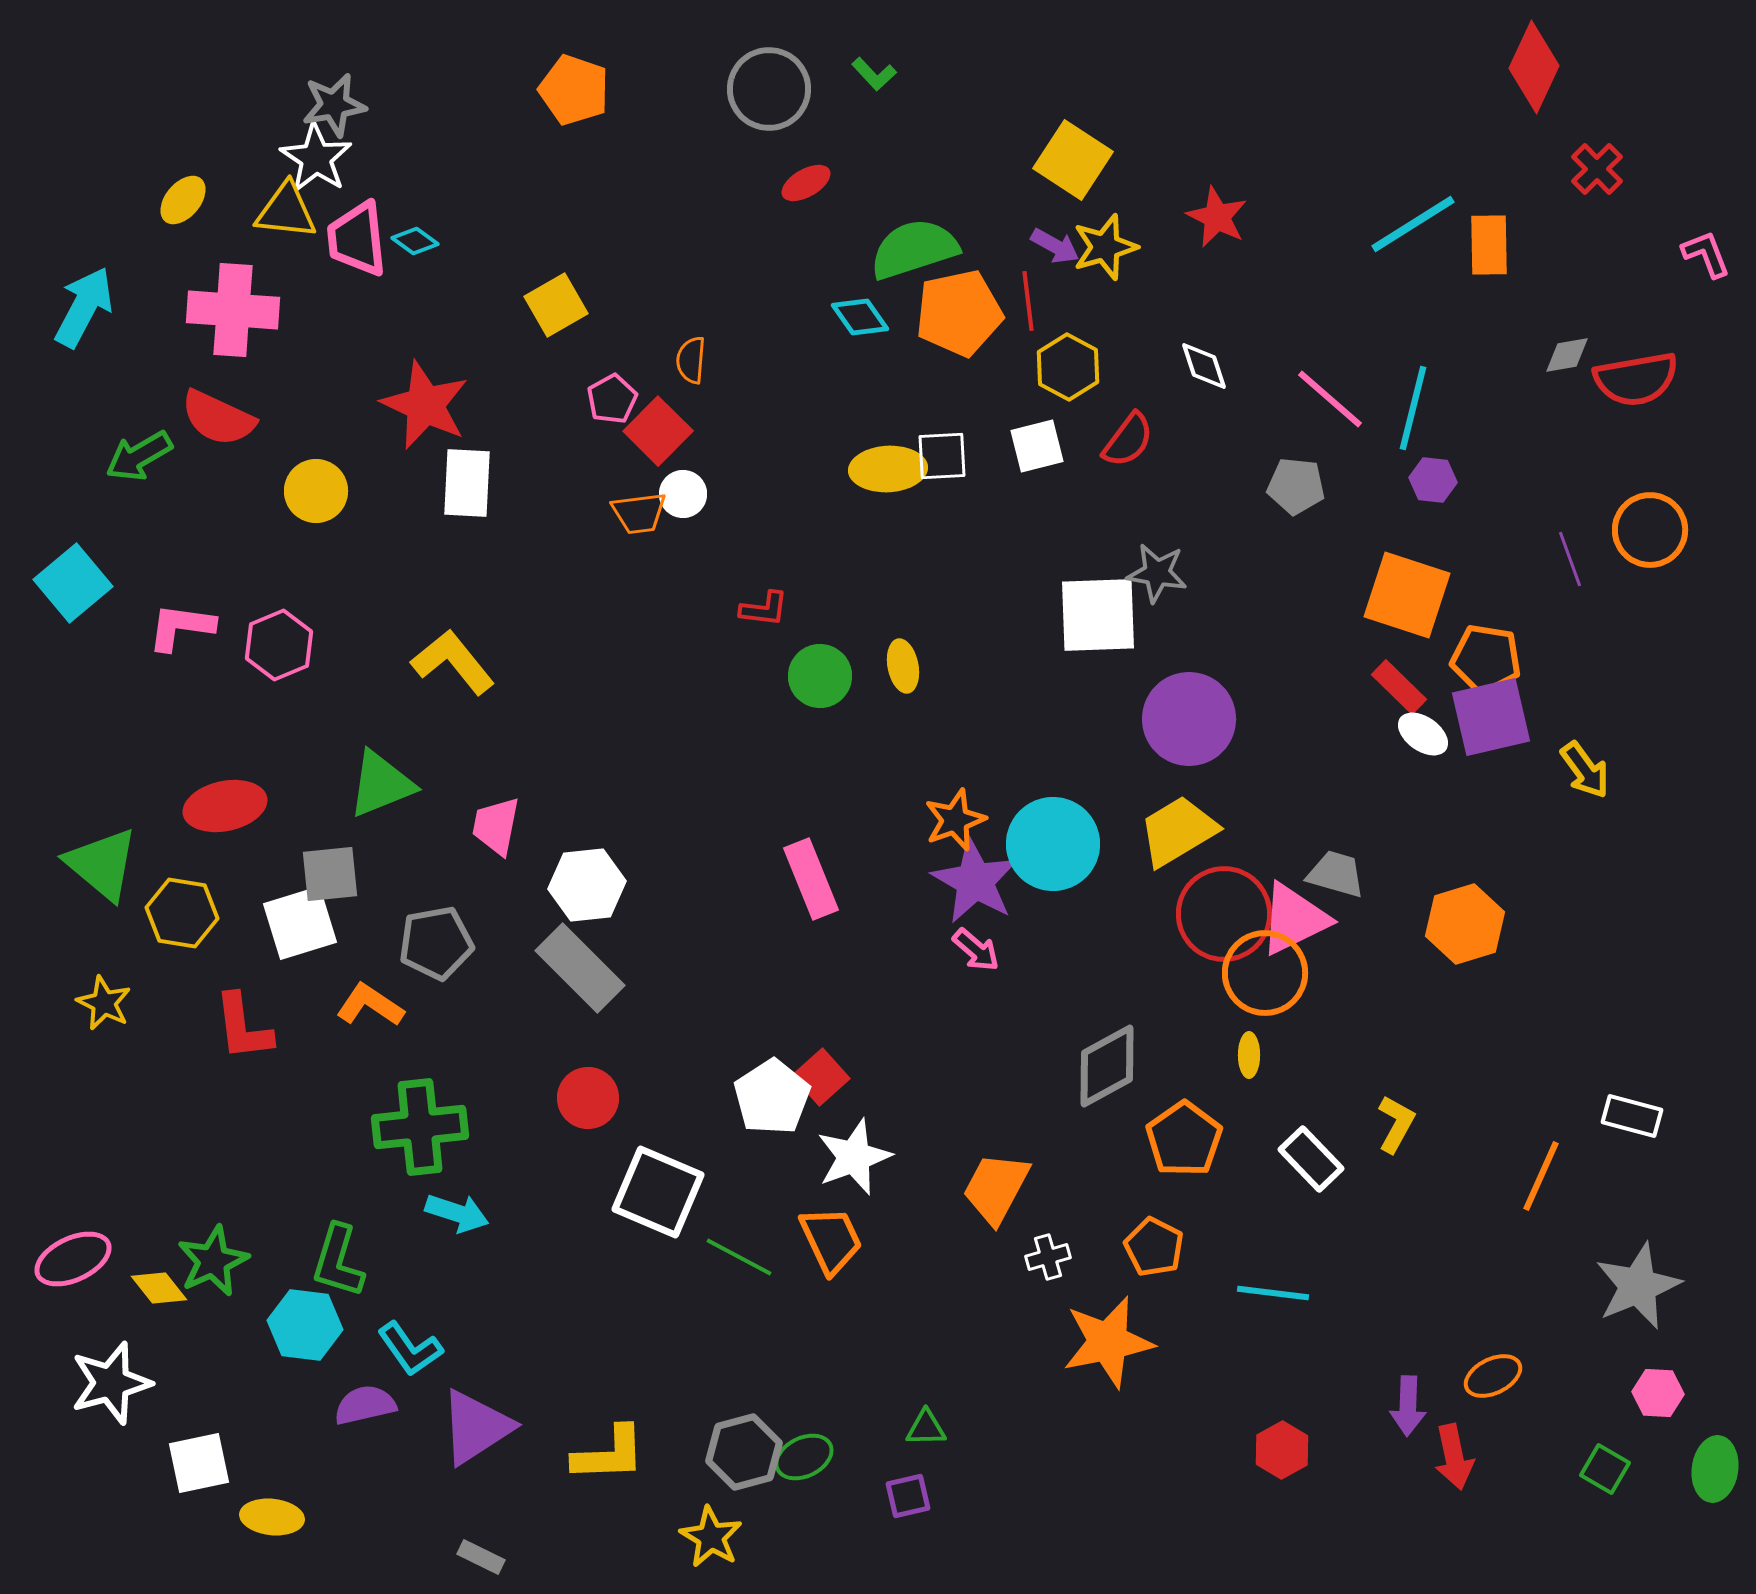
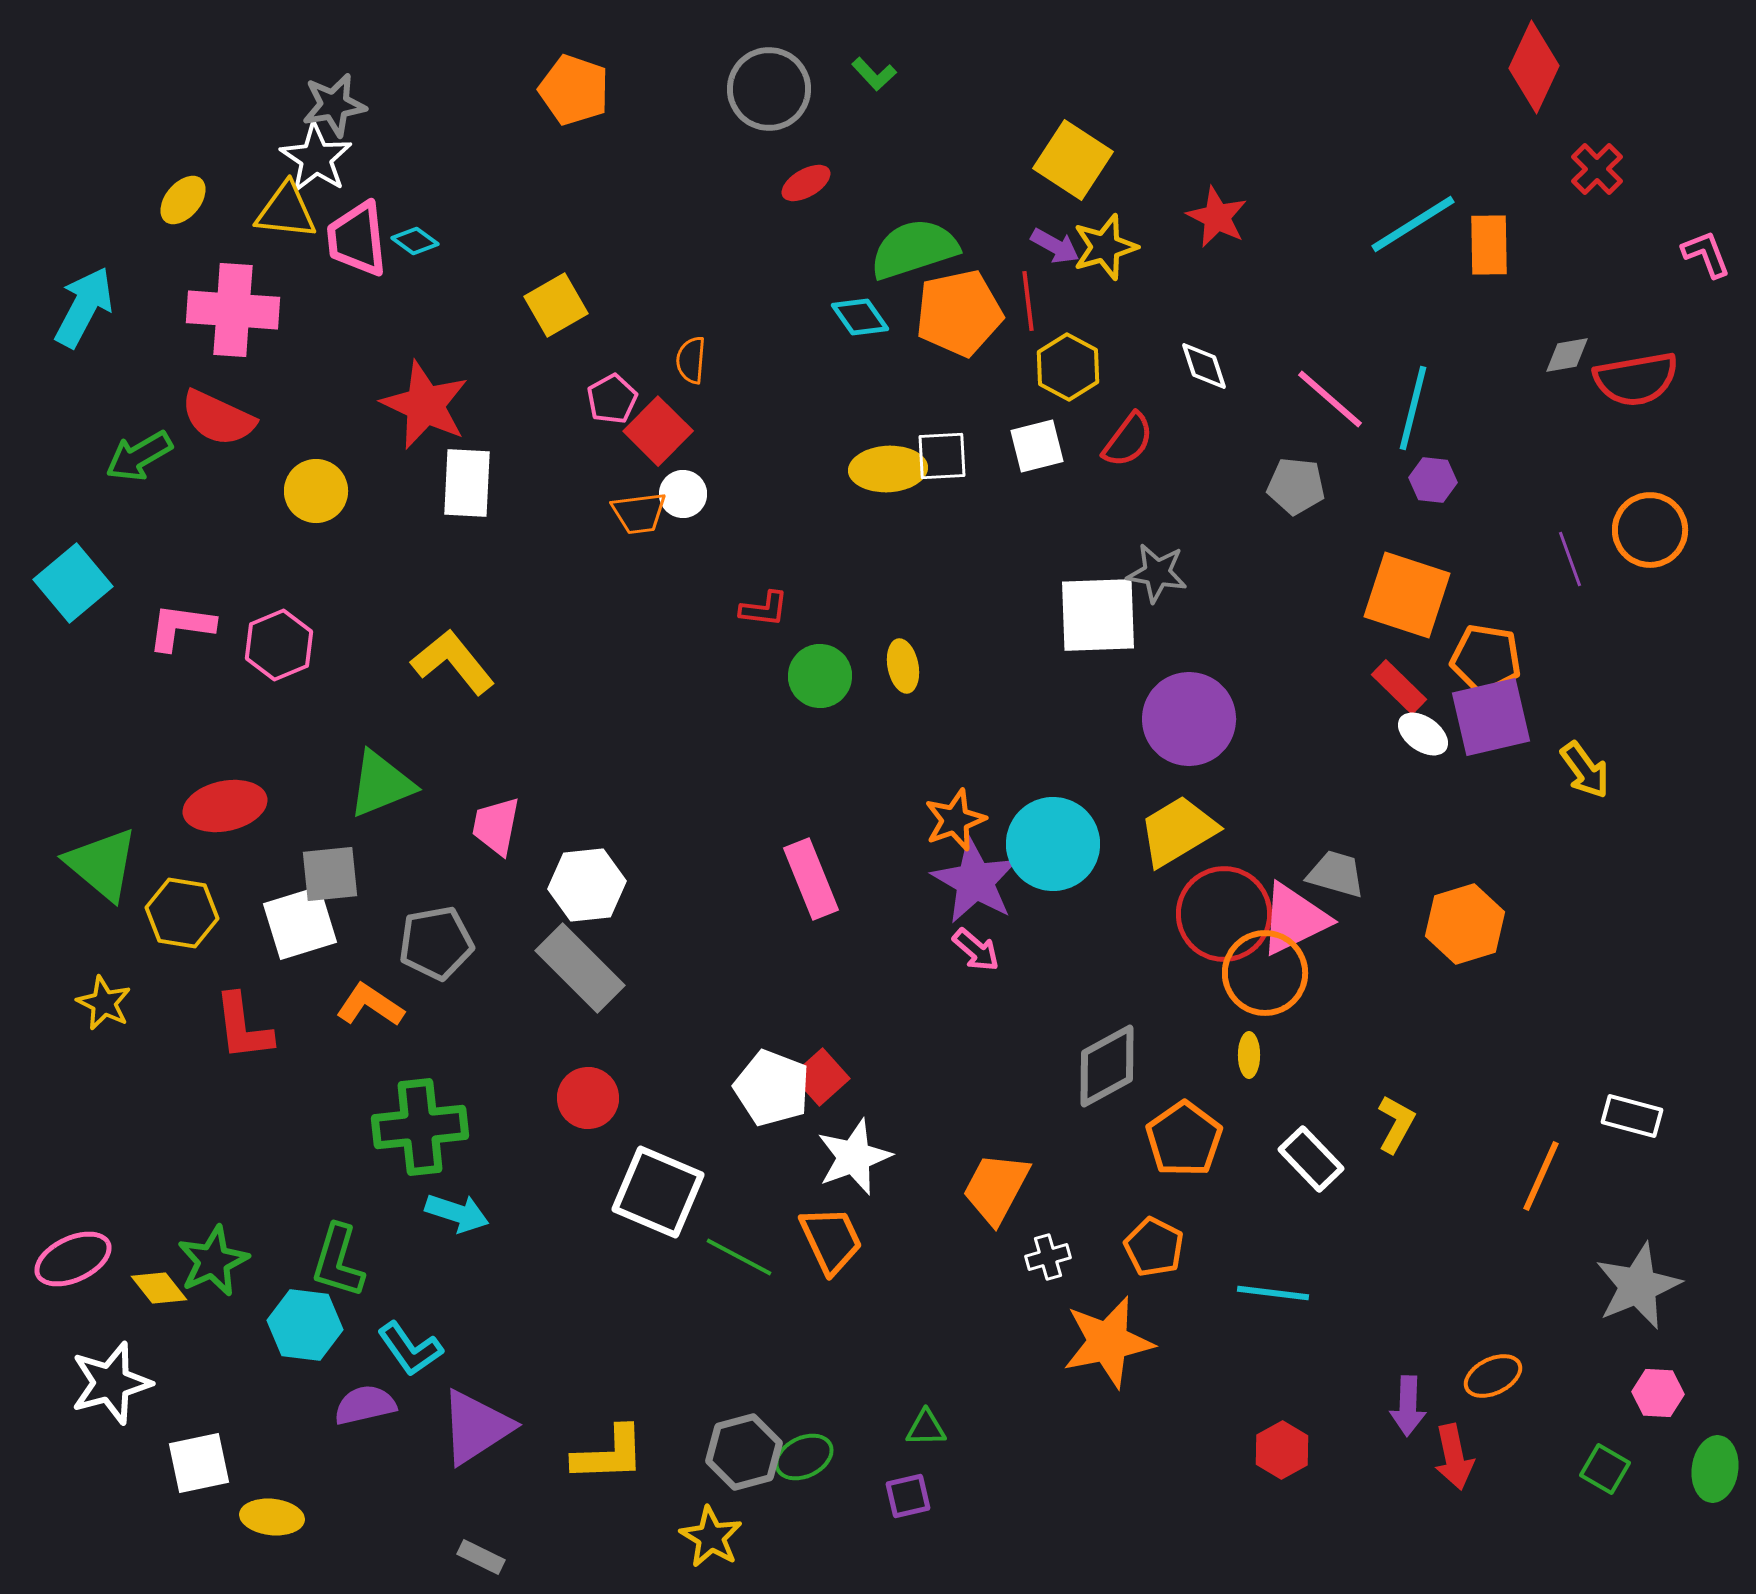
white pentagon at (772, 1097): moved 9 px up; rotated 18 degrees counterclockwise
